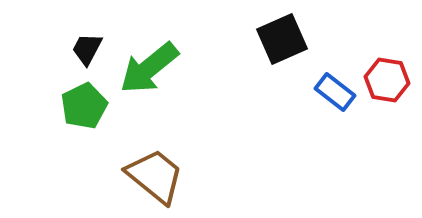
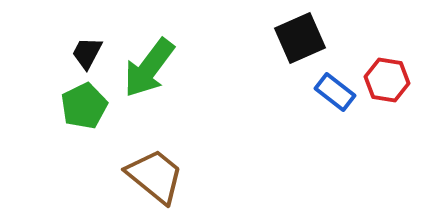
black square: moved 18 px right, 1 px up
black trapezoid: moved 4 px down
green arrow: rotated 14 degrees counterclockwise
